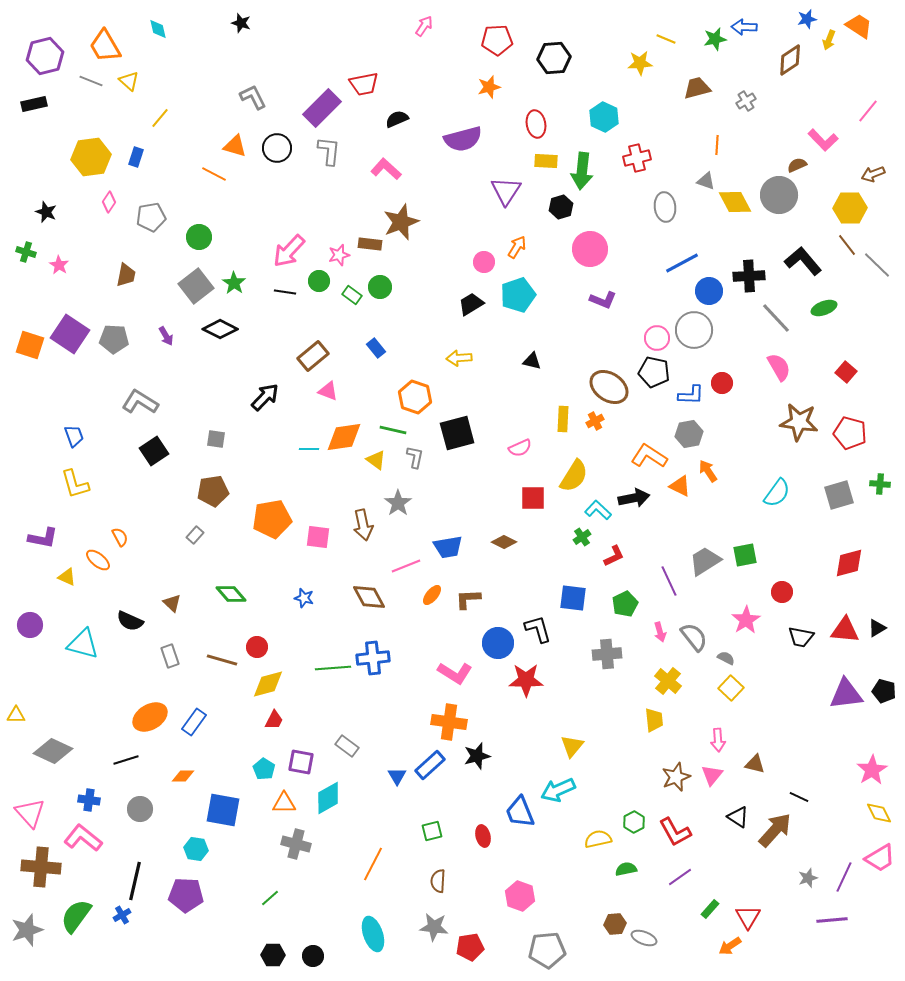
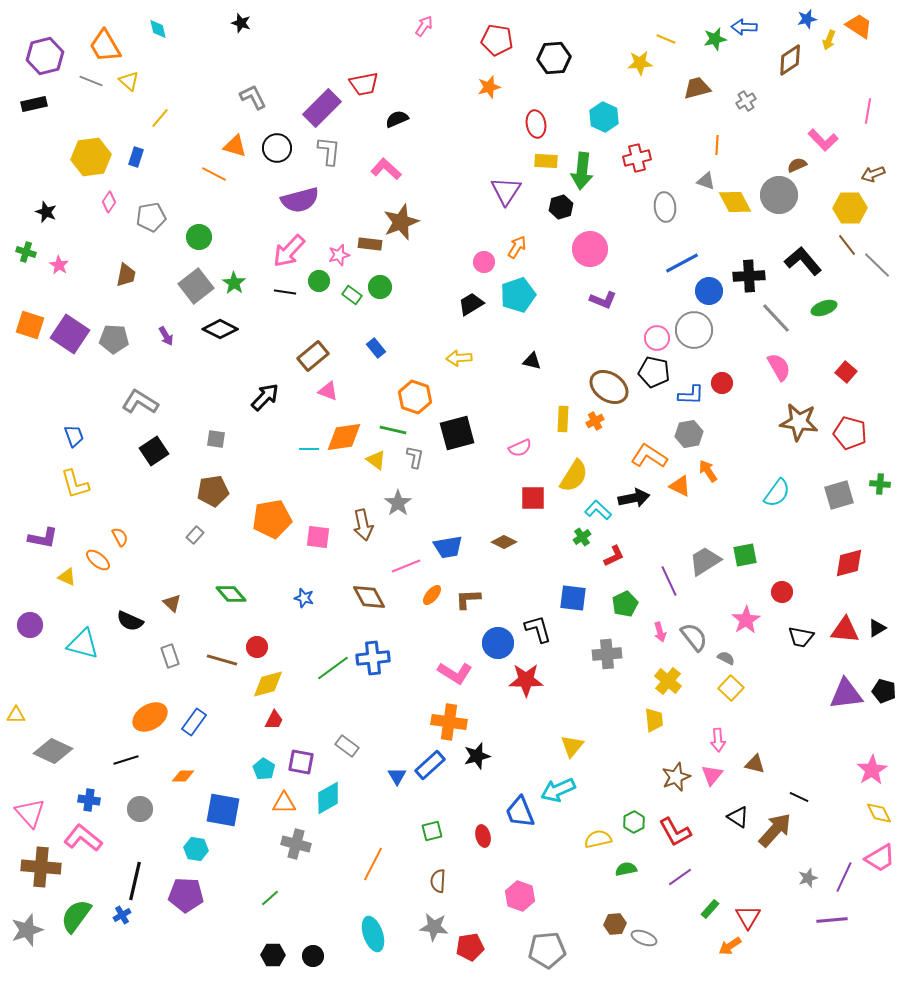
red pentagon at (497, 40): rotated 12 degrees clockwise
pink line at (868, 111): rotated 30 degrees counterclockwise
purple semicircle at (463, 139): moved 163 px left, 61 px down
orange square at (30, 345): moved 20 px up
green line at (333, 668): rotated 32 degrees counterclockwise
